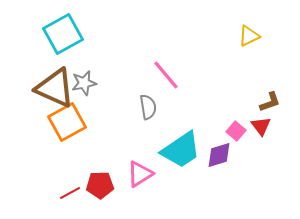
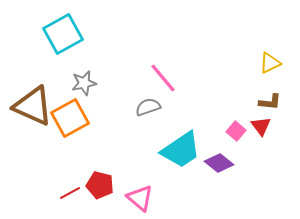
yellow triangle: moved 21 px right, 27 px down
pink line: moved 3 px left, 3 px down
brown triangle: moved 22 px left, 18 px down
brown L-shape: rotated 25 degrees clockwise
gray semicircle: rotated 100 degrees counterclockwise
orange square: moved 3 px right, 4 px up
purple diamond: moved 8 px down; rotated 56 degrees clockwise
pink triangle: moved 24 px down; rotated 48 degrees counterclockwise
red pentagon: rotated 16 degrees clockwise
